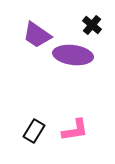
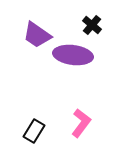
pink L-shape: moved 6 px right, 7 px up; rotated 44 degrees counterclockwise
